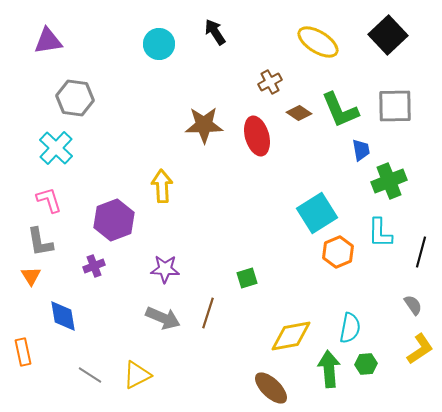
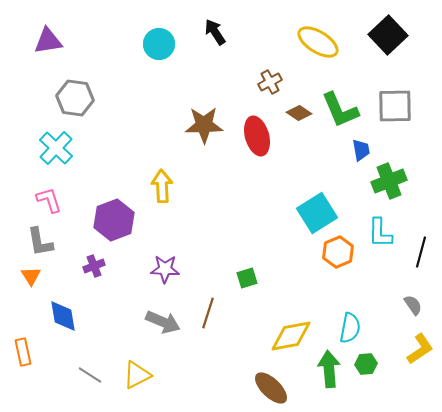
gray arrow: moved 4 px down
